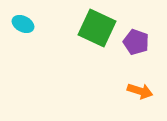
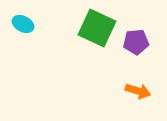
purple pentagon: rotated 25 degrees counterclockwise
orange arrow: moved 2 px left
